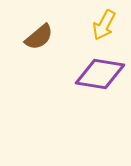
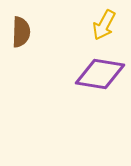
brown semicircle: moved 18 px left, 5 px up; rotated 48 degrees counterclockwise
